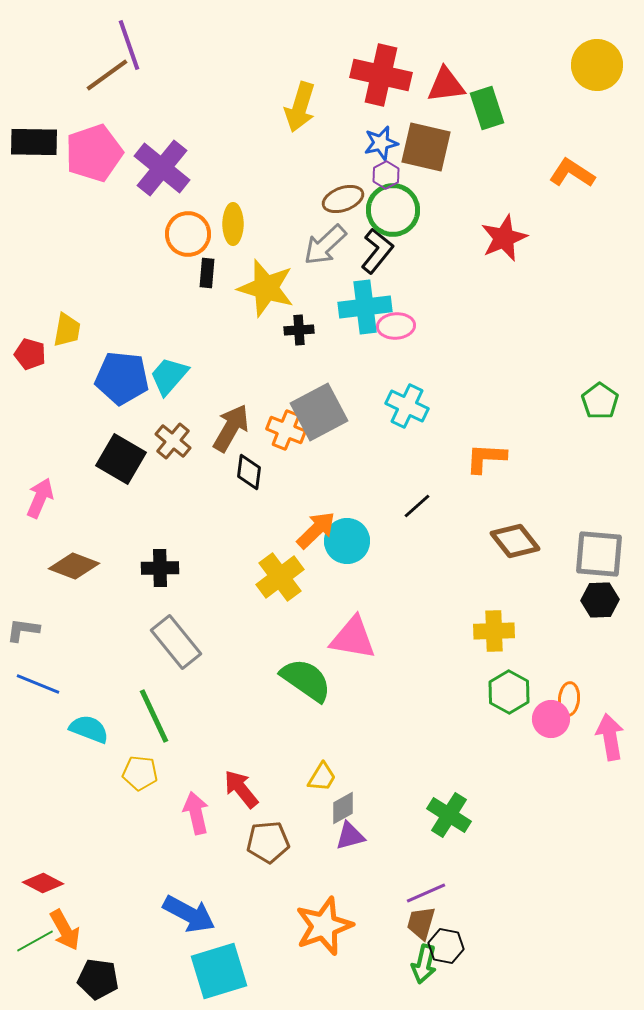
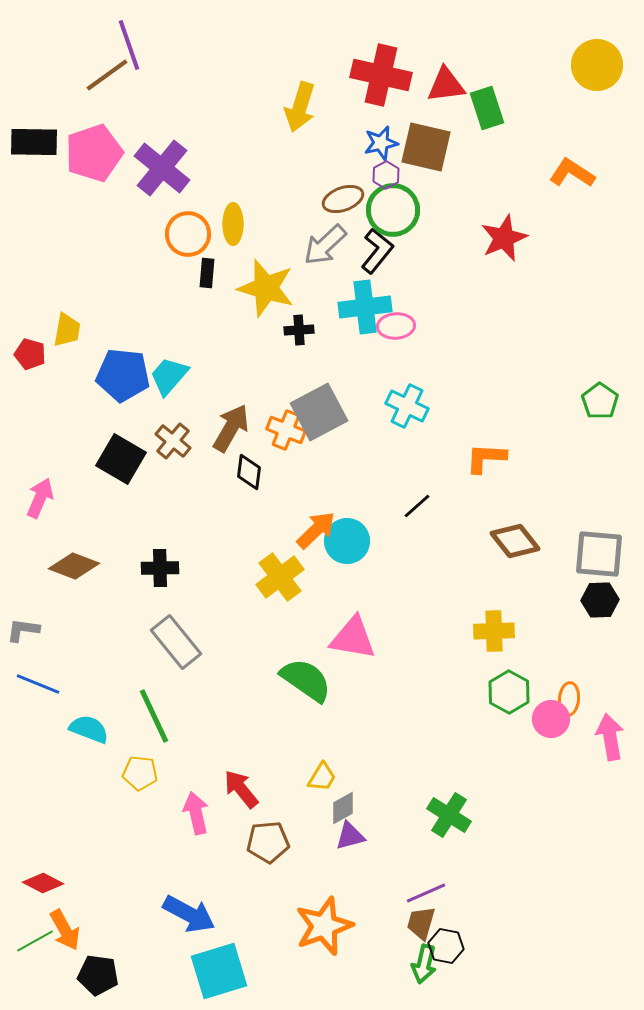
blue pentagon at (122, 378): moved 1 px right, 3 px up
black pentagon at (98, 979): moved 4 px up
